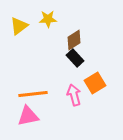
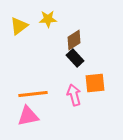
orange square: rotated 25 degrees clockwise
